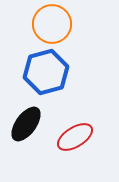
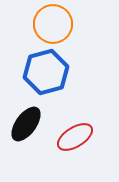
orange circle: moved 1 px right
